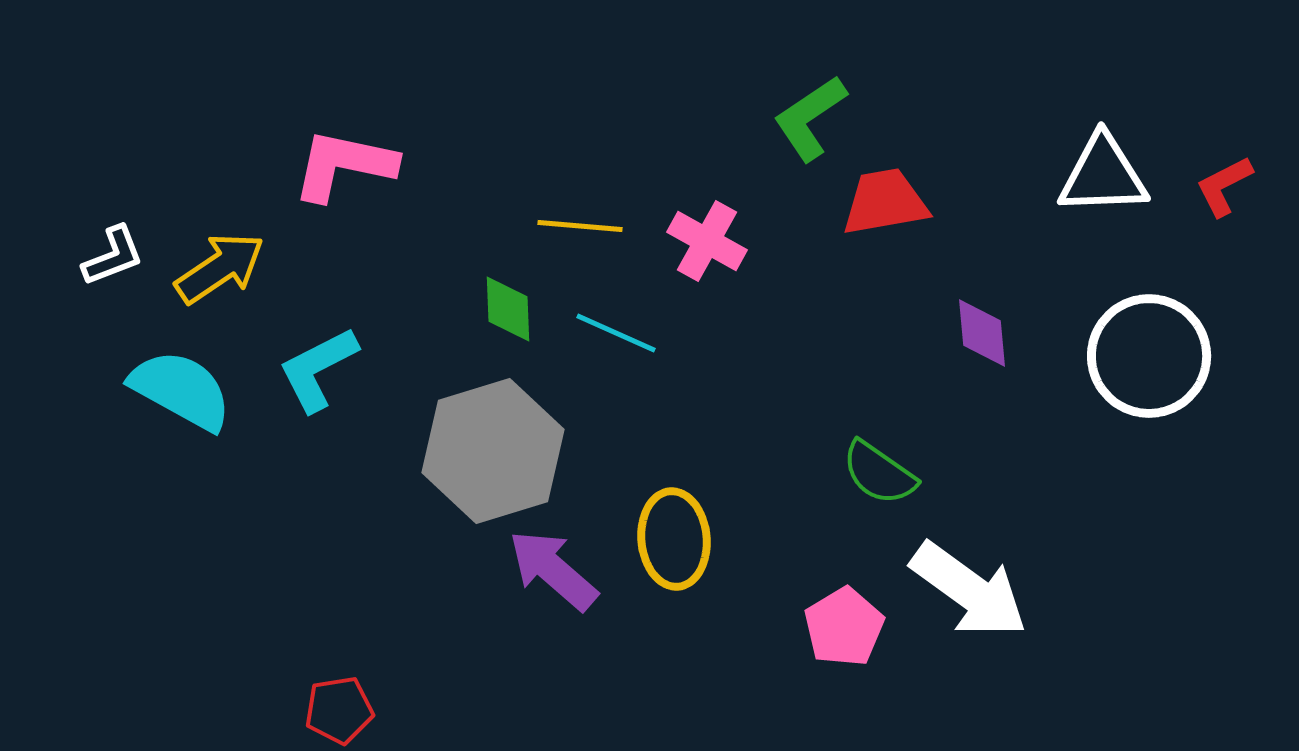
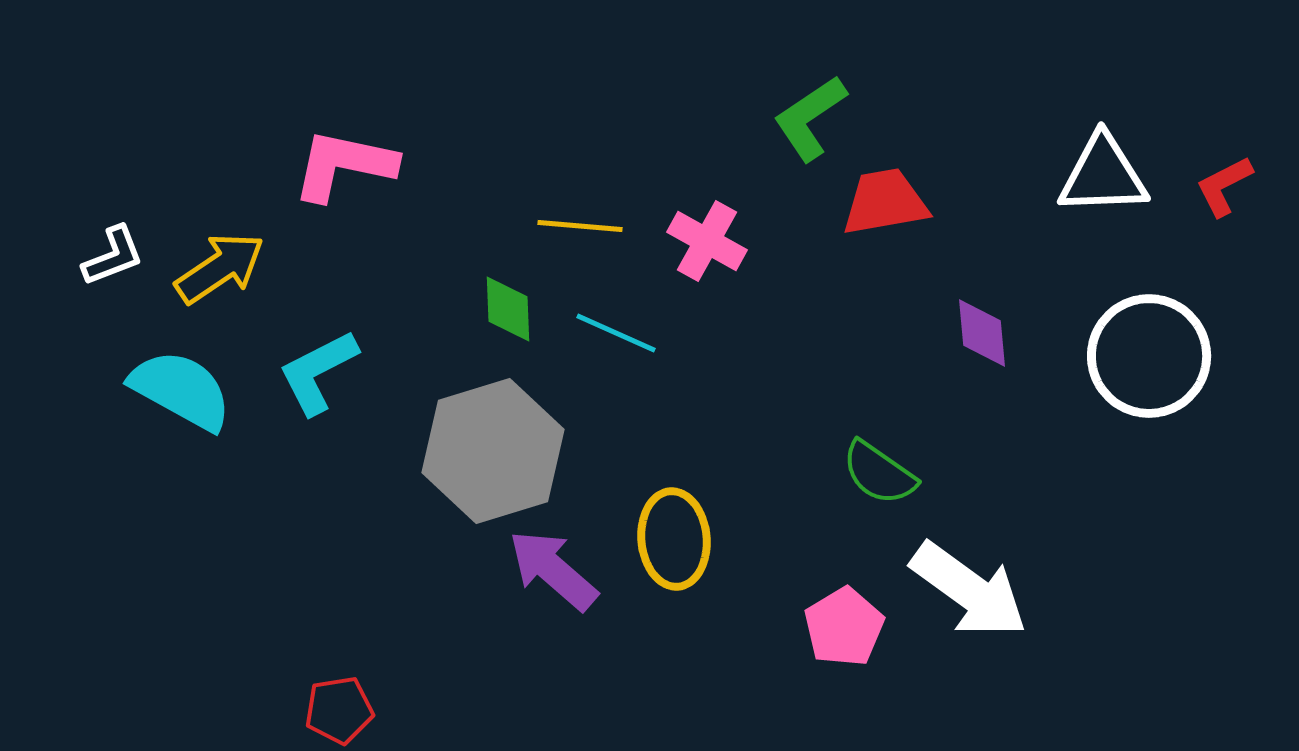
cyan L-shape: moved 3 px down
